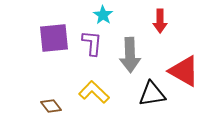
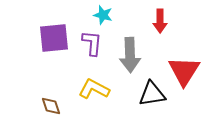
cyan star: rotated 18 degrees counterclockwise
red triangle: rotated 32 degrees clockwise
yellow L-shape: moved 3 px up; rotated 16 degrees counterclockwise
brown diamond: rotated 20 degrees clockwise
